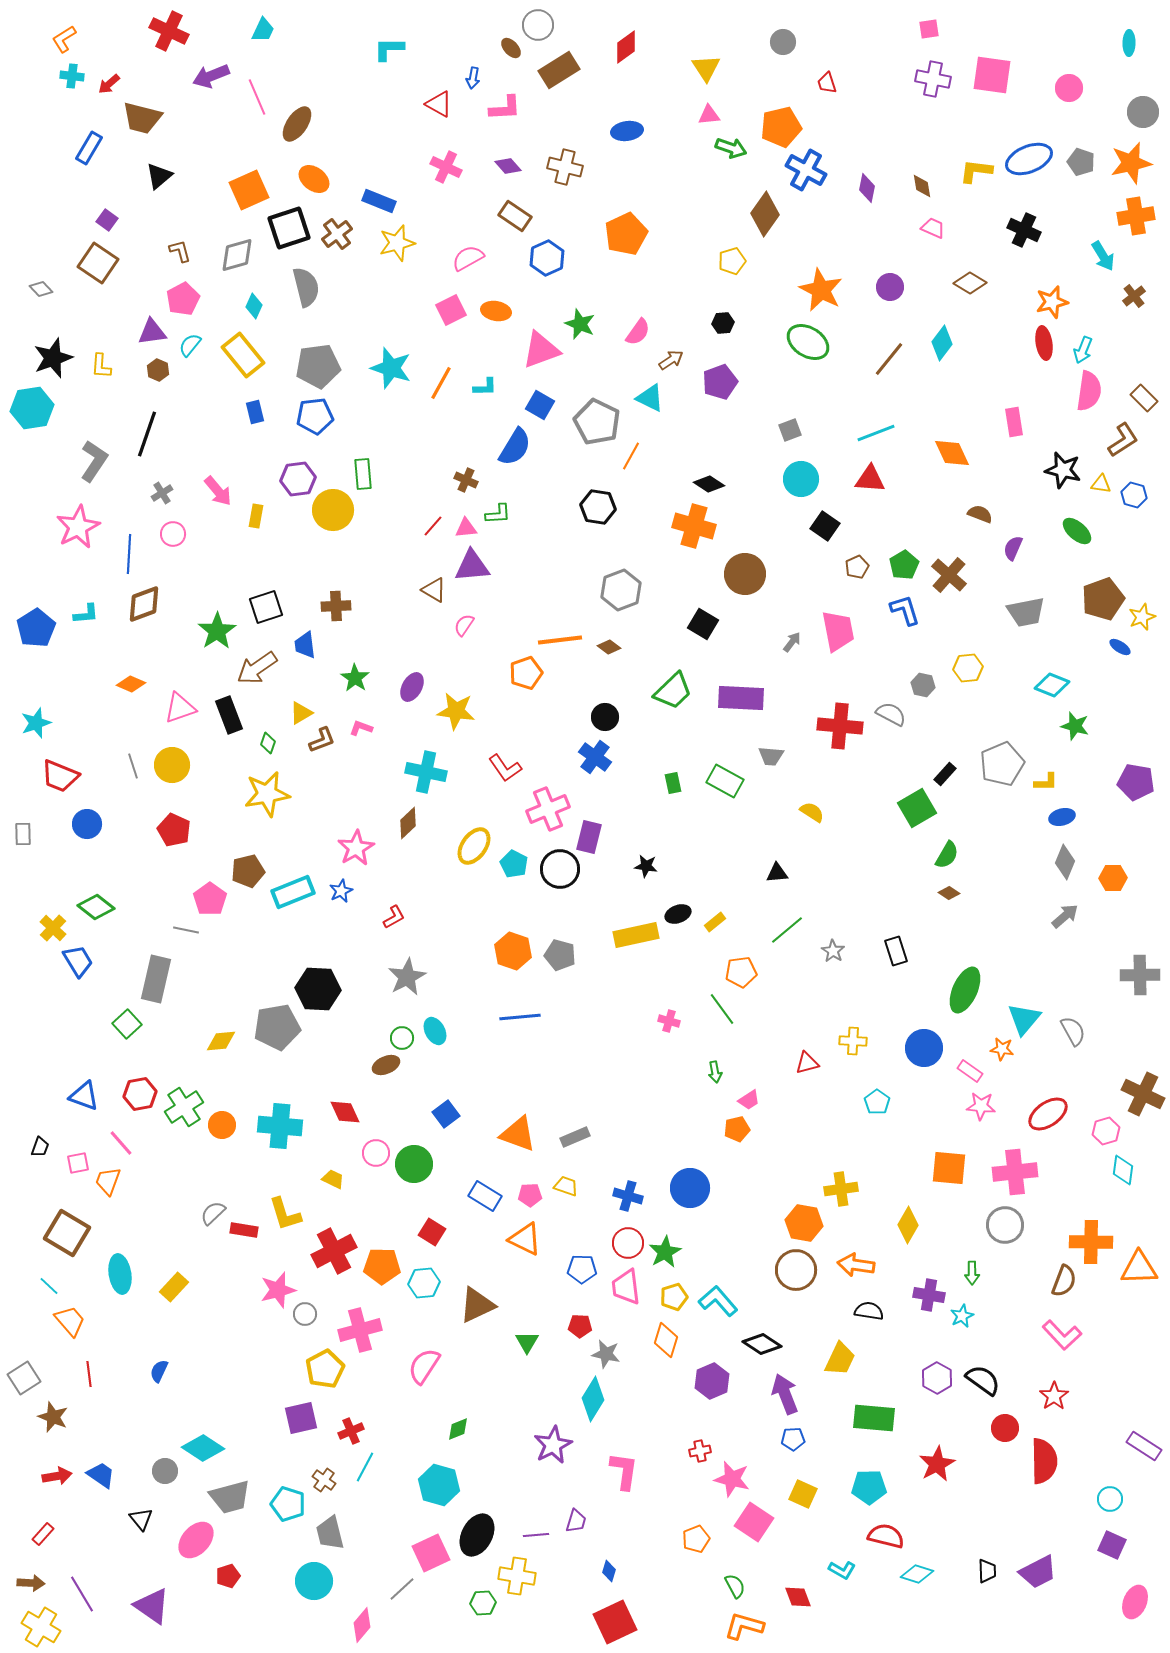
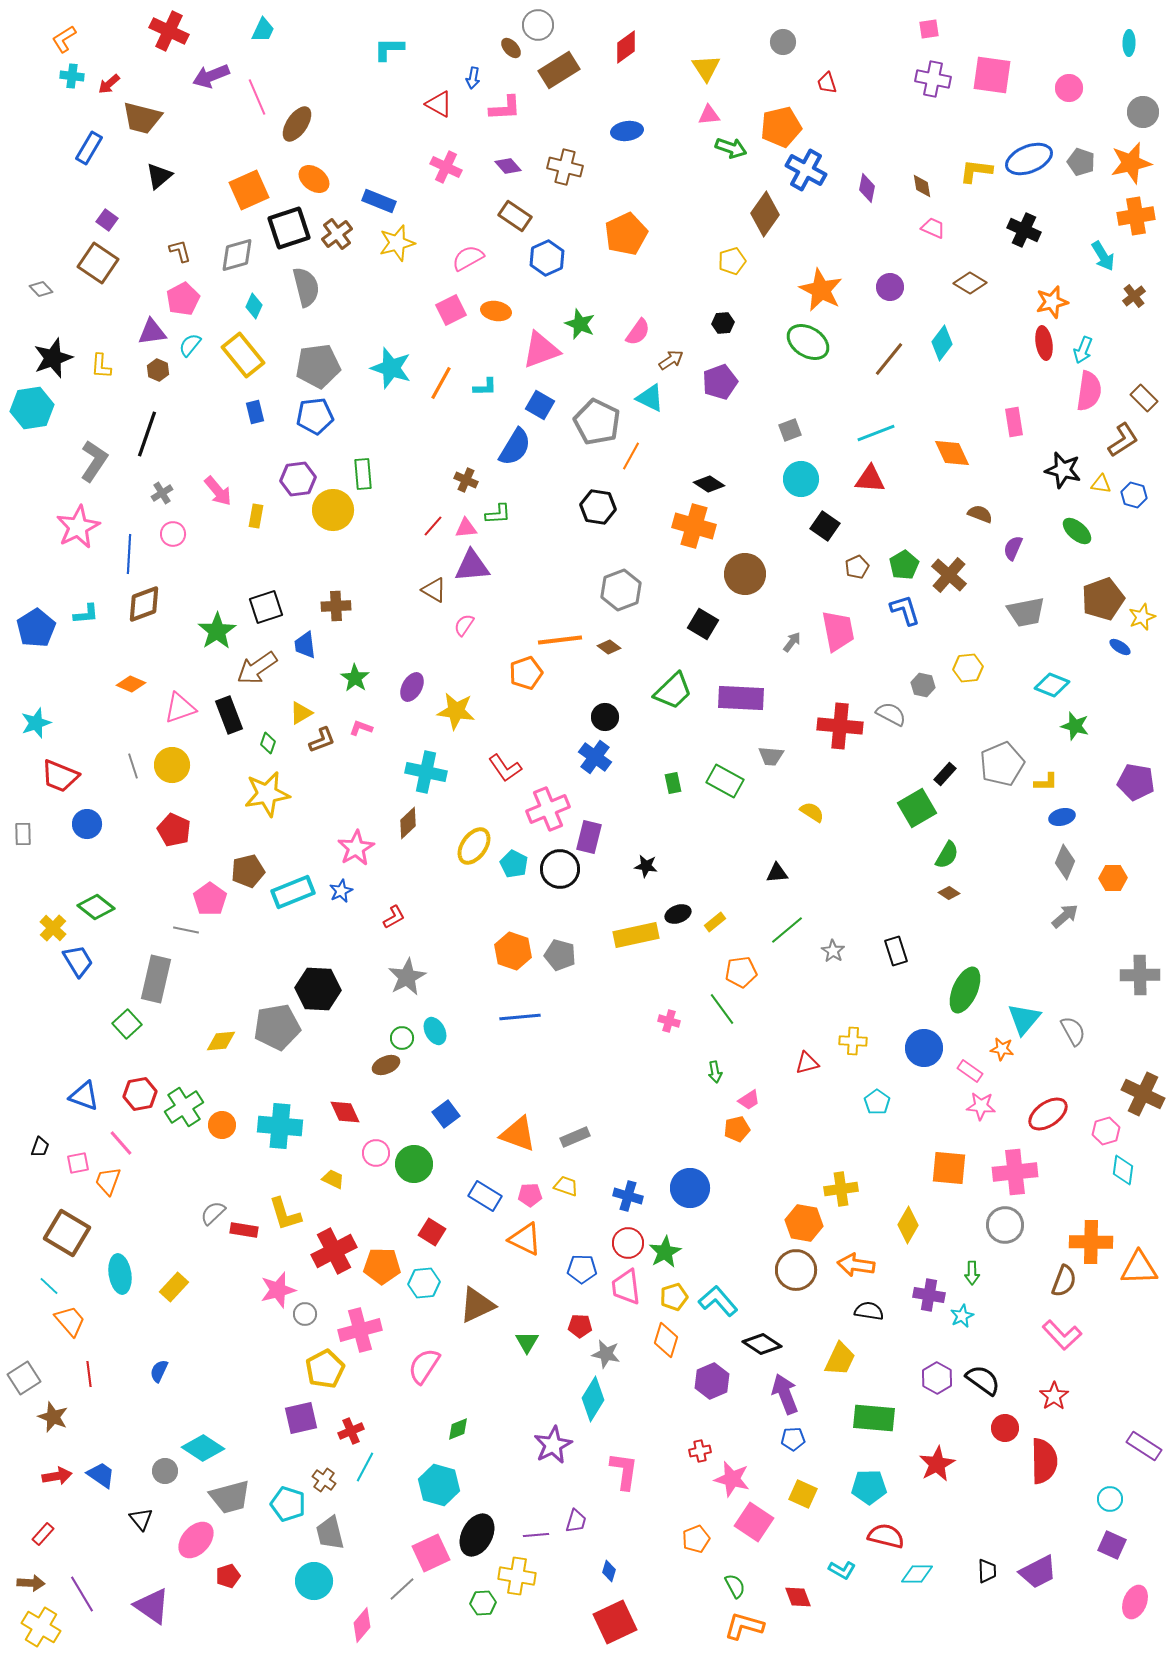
cyan diamond at (917, 1574): rotated 16 degrees counterclockwise
